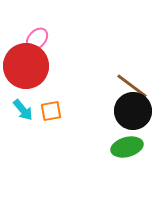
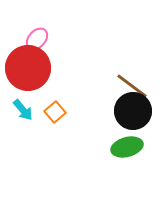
red circle: moved 2 px right, 2 px down
orange square: moved 4 px right, 1 px down; rotated 30 degrees counterclockwise
